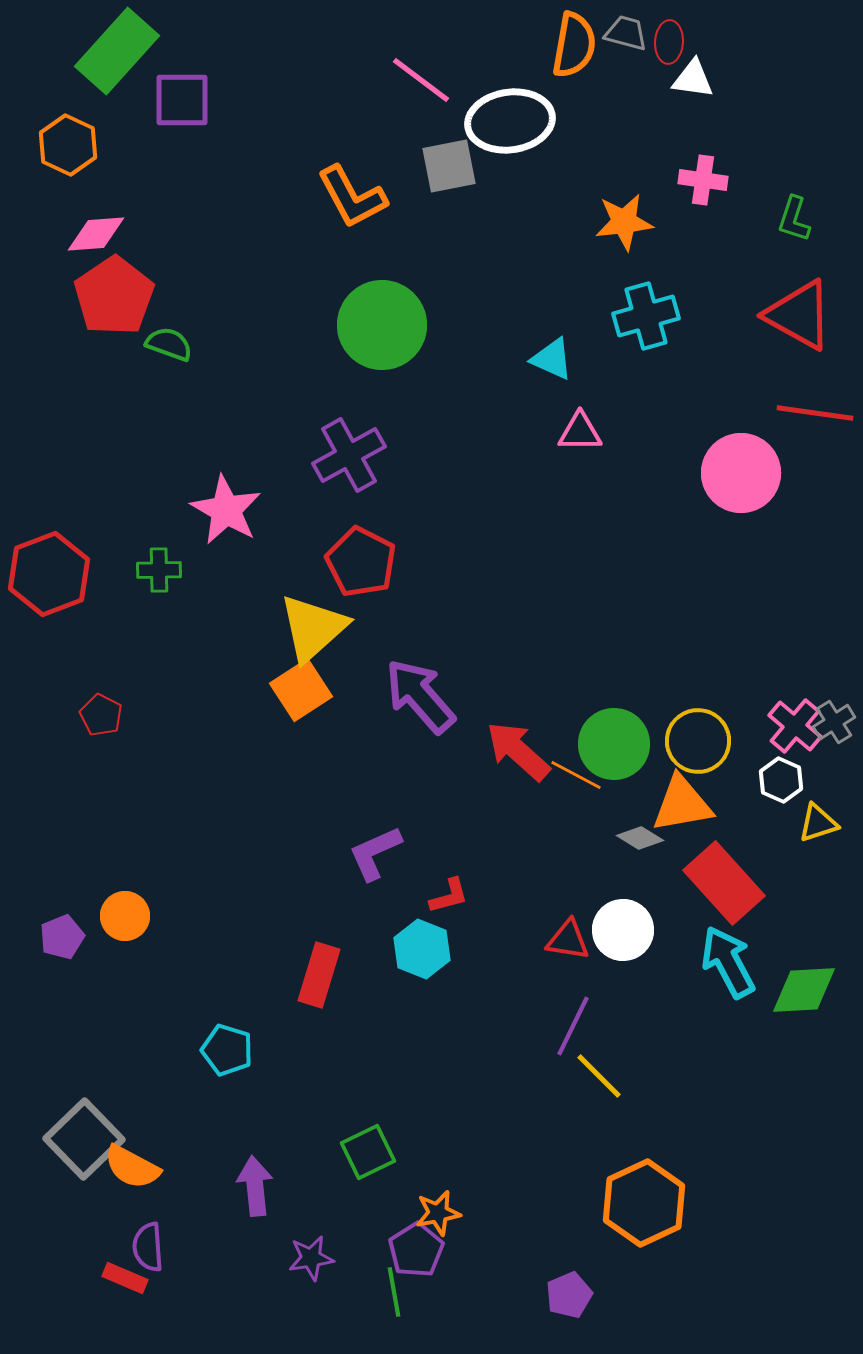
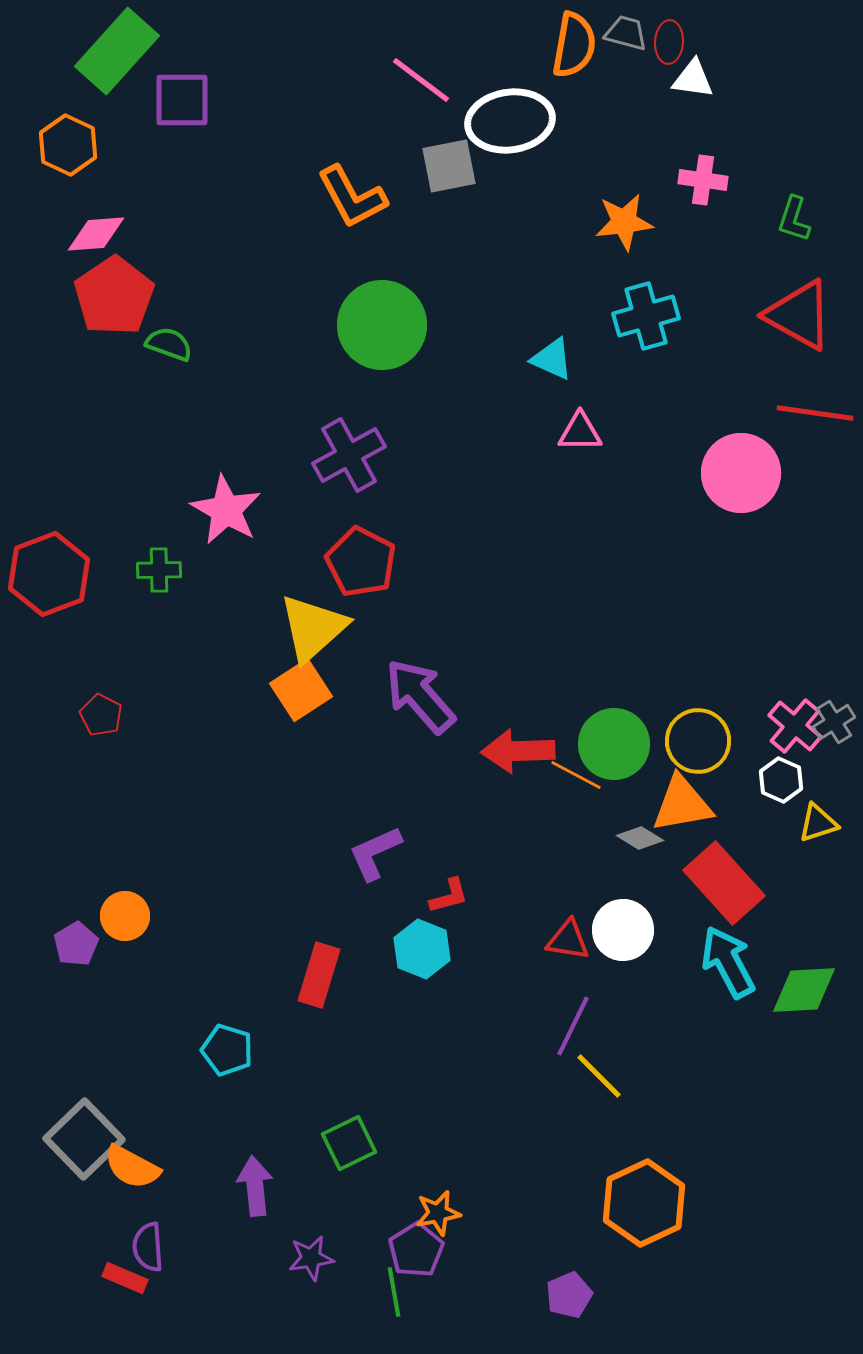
red arrow at (518, 751): rotated 44 degrees counterclockwise
purple pentagon at (62, 937): moved 14 px right, 7 px down; rotated 9 degrees counterclockwise
green square at (368, 1152): moved 19 px left, 9 px up
